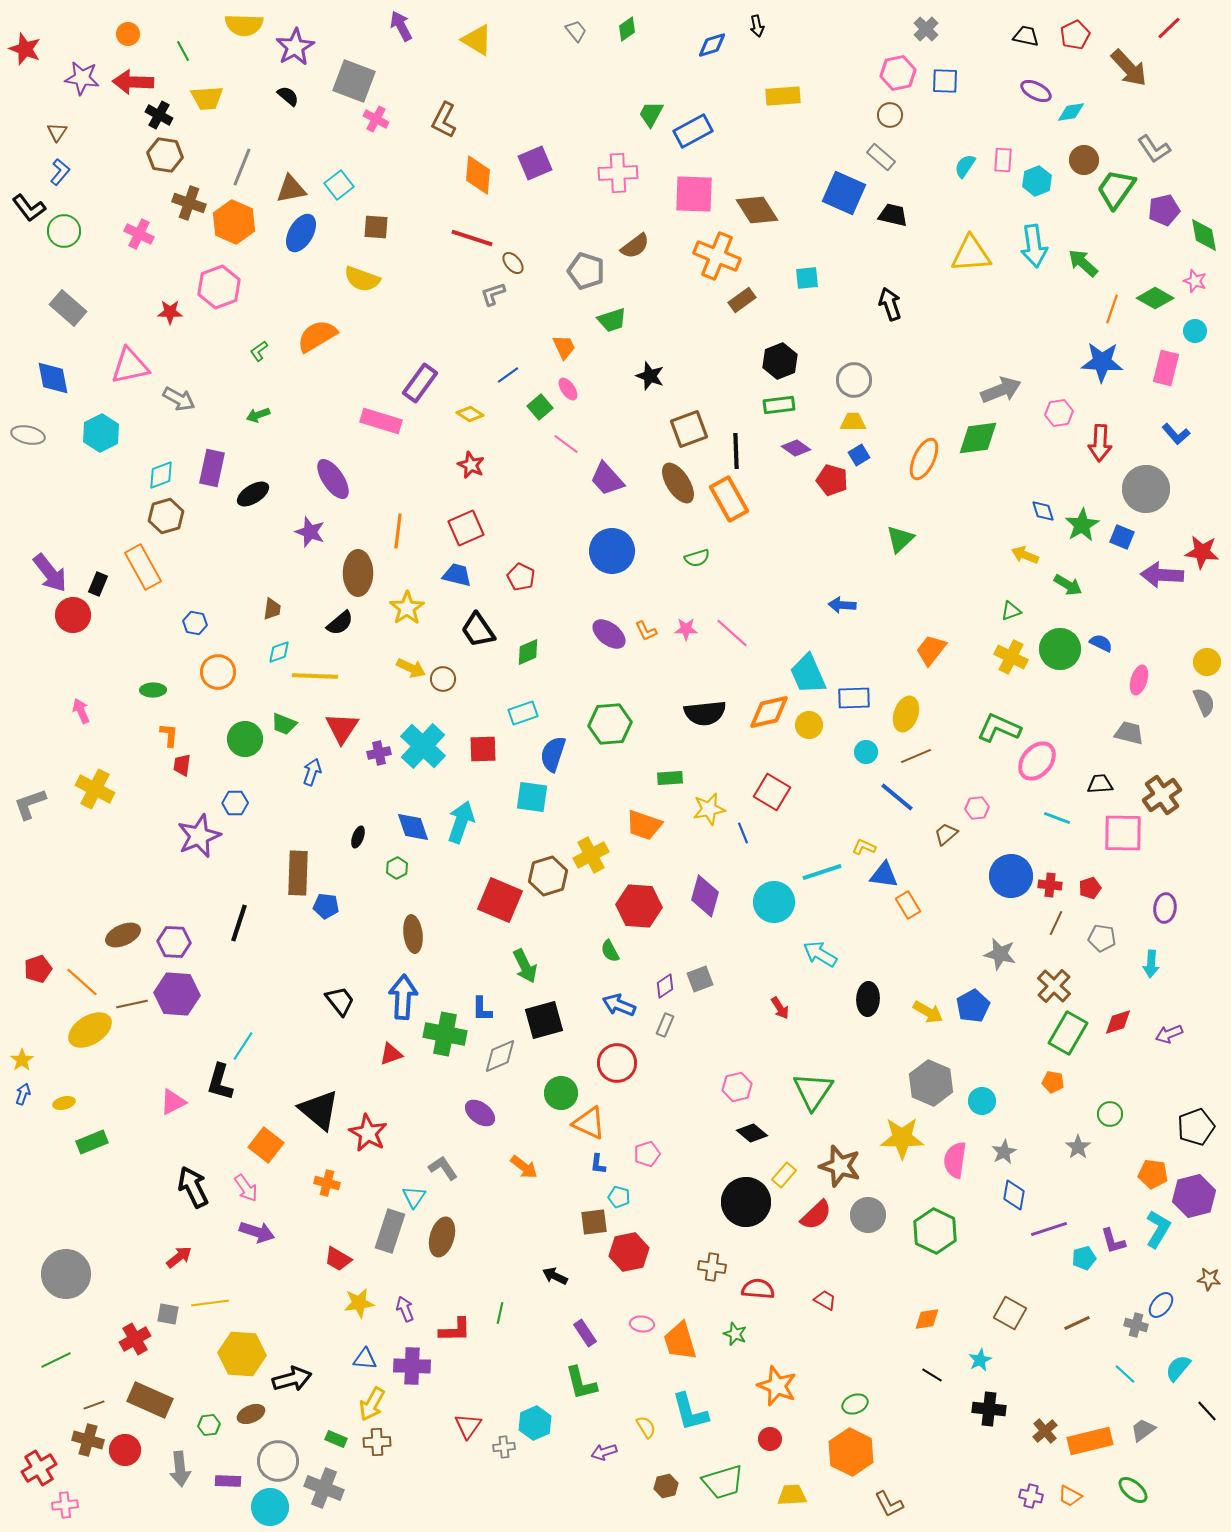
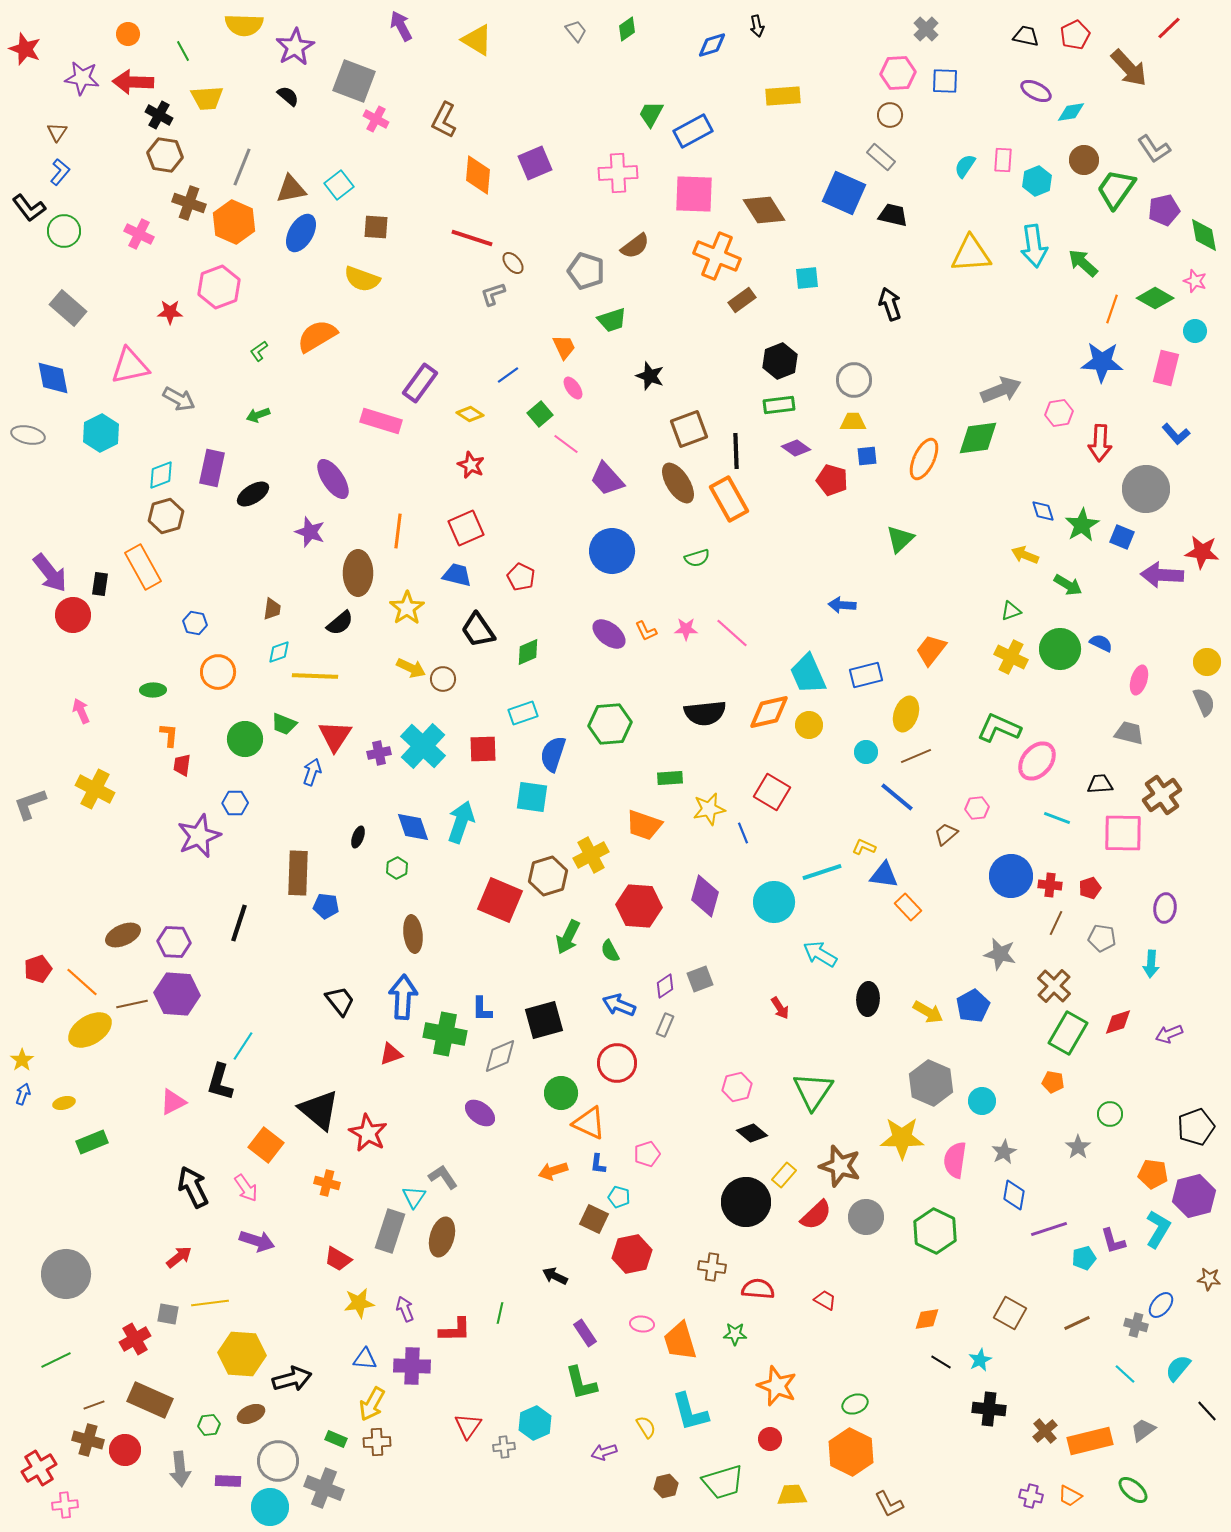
pink hexagon at (898, 73): rotated 8 degrees clockwise
brown diamond at (757, 210): moved 7 px right
pink ellipse at (568, 389): moved 5 px right, 1 px up
green square at (540, 407): moved 7 px down
blue square at (859, 455): moved 8 px right, 1 px down; rotated 25 degrees clockwise
black rectangle at (98, 584): moved 2 px right; rotated 15 degrees counterclockwise
blue rectangle at (854, 698): moved 12 px right, 23 px up; rotated 12 degrees counterclockwise
red triangle at (342, 728): moved 7 px left, 8 px down
orange rectangle at (908, 905): moved 2 px down; rotated 12 degrees counterclockwise
green arrow at (525, 966): moved 43 px right, 29 px up; rotated 52 degrees clockwise
orange arrow at (524, 1167): moved 29 px right, 4 px down; rotated 124 degrees clockwise
gray L-shape at (443, 1168): moved 9 px down
gray circle at (868, 1215): moved 2 px left, 2 px down
brown square at (594, 1222): moved 3 px up; rotated 32 degrees clockwise
purple arrow at (257, 1232): moved 9 px down
red hexagon at (629, 1252): moved 3 px right, 2 px down
green star at (735, 1334): rotated 20 degrees counterclockwise
black line at (932, 1375): moved 9 px right, 13 px up
